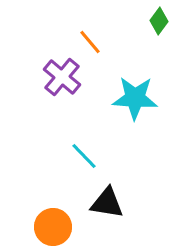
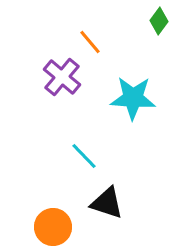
cyan star: moved 2 px left
black triangle: rotated 9 degrees clockwise
